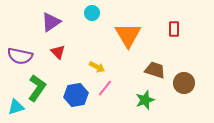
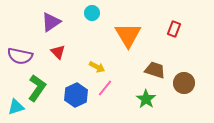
red rectangle: rotated 21 degrees clockwise
blue hexagon: rotated 15 degrees counterclockwise
green star: moved 1 px right, 1 px up; rotated 18 degrees counterclockwise
